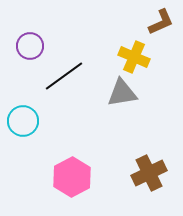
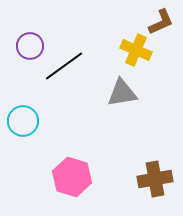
yellow cross: moved 2 px right, 7 px up
black line: moved 10 px up
brown cross: moved 6 px right, 6 px down; rotated 16 degrees clockwise
pink hexagon: rotated 15 degrees counterclockwise
